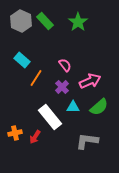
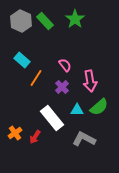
green star: moved 3 px left, 3 px up
pink arrow: rotated 105 degrees clockwise
cyan triangle: moved 4 px right, 3 px down
white rectangle: moved 2 px right, 1 px down
orange cross: rotated 24 degrees counterclockwise
gray L-shape: moved 3 px left, 2 px up; rotated 20 degrees clockwise
